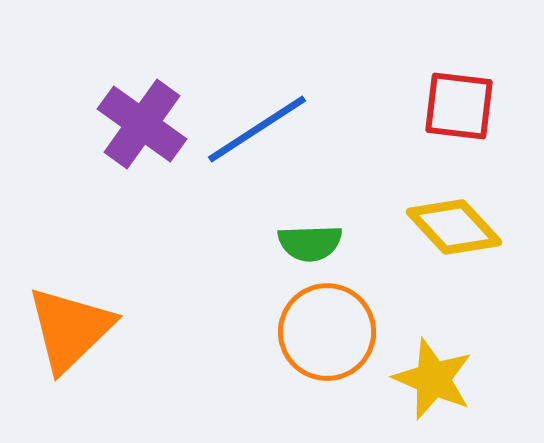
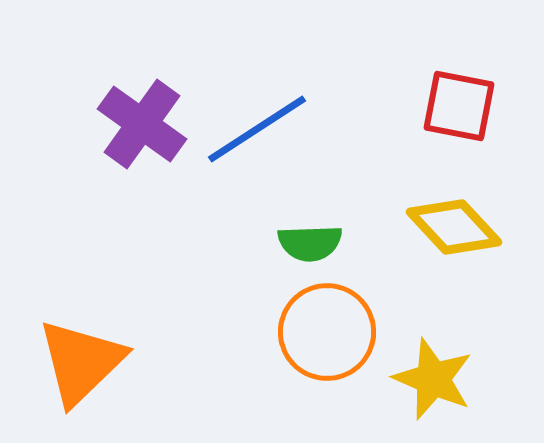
red square: rotated 4 degrees clockwise
orange triangle: moved 11 px right, 33 px down
